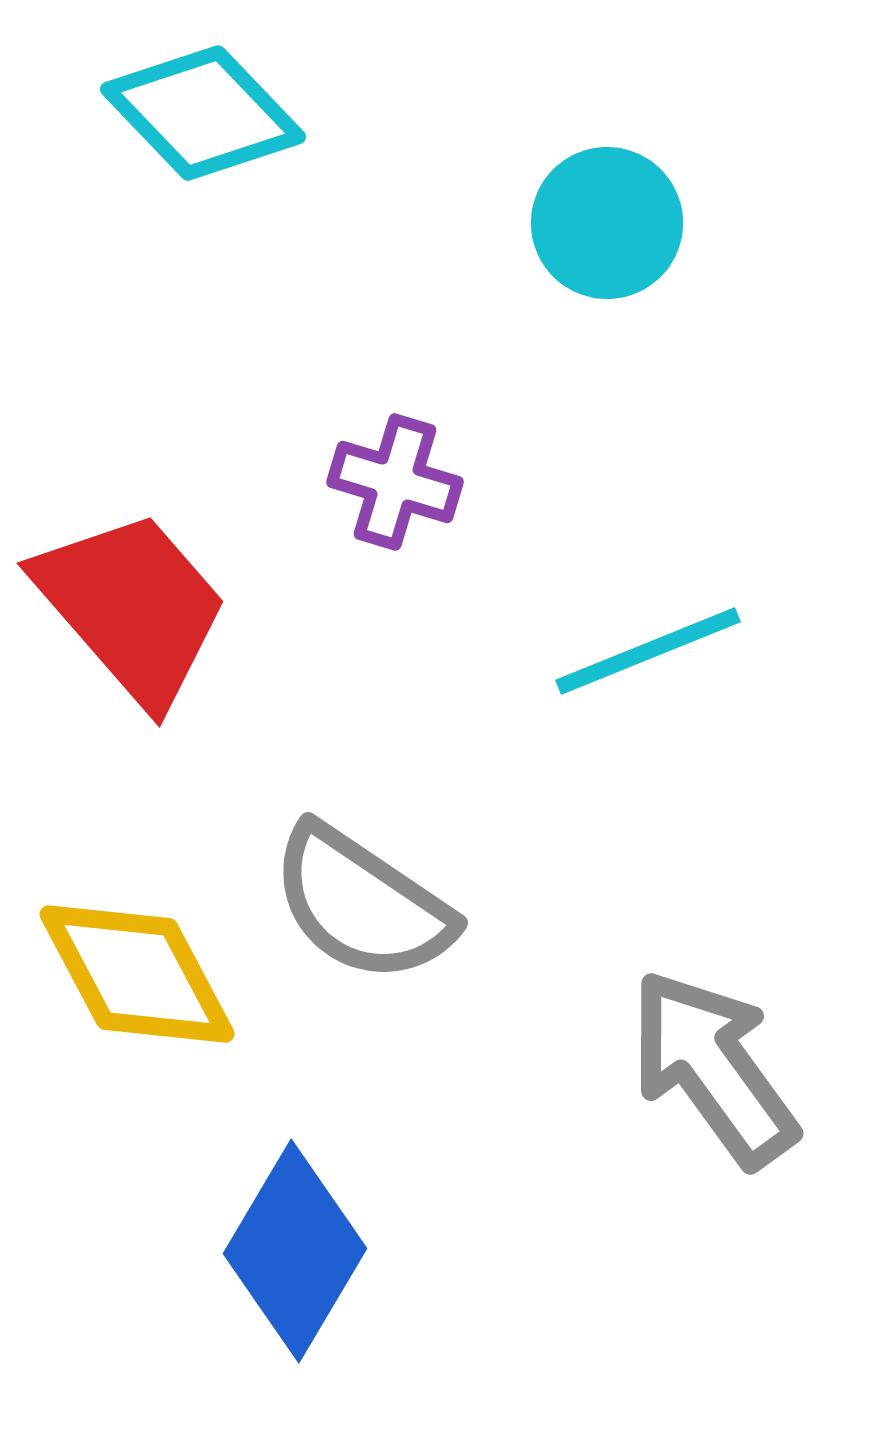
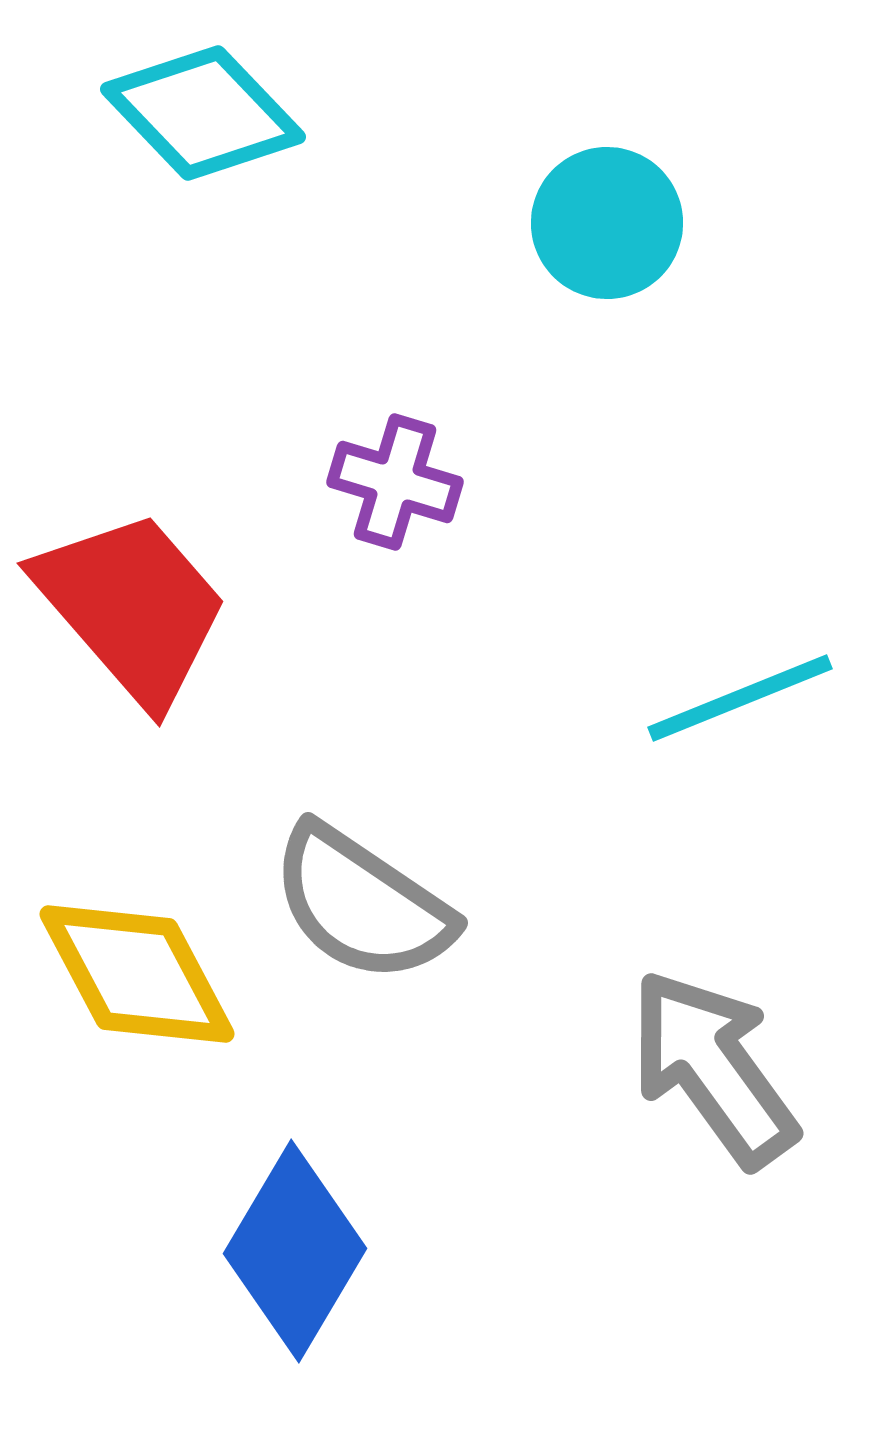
cyan line: moved 92 px right, 47 px down
